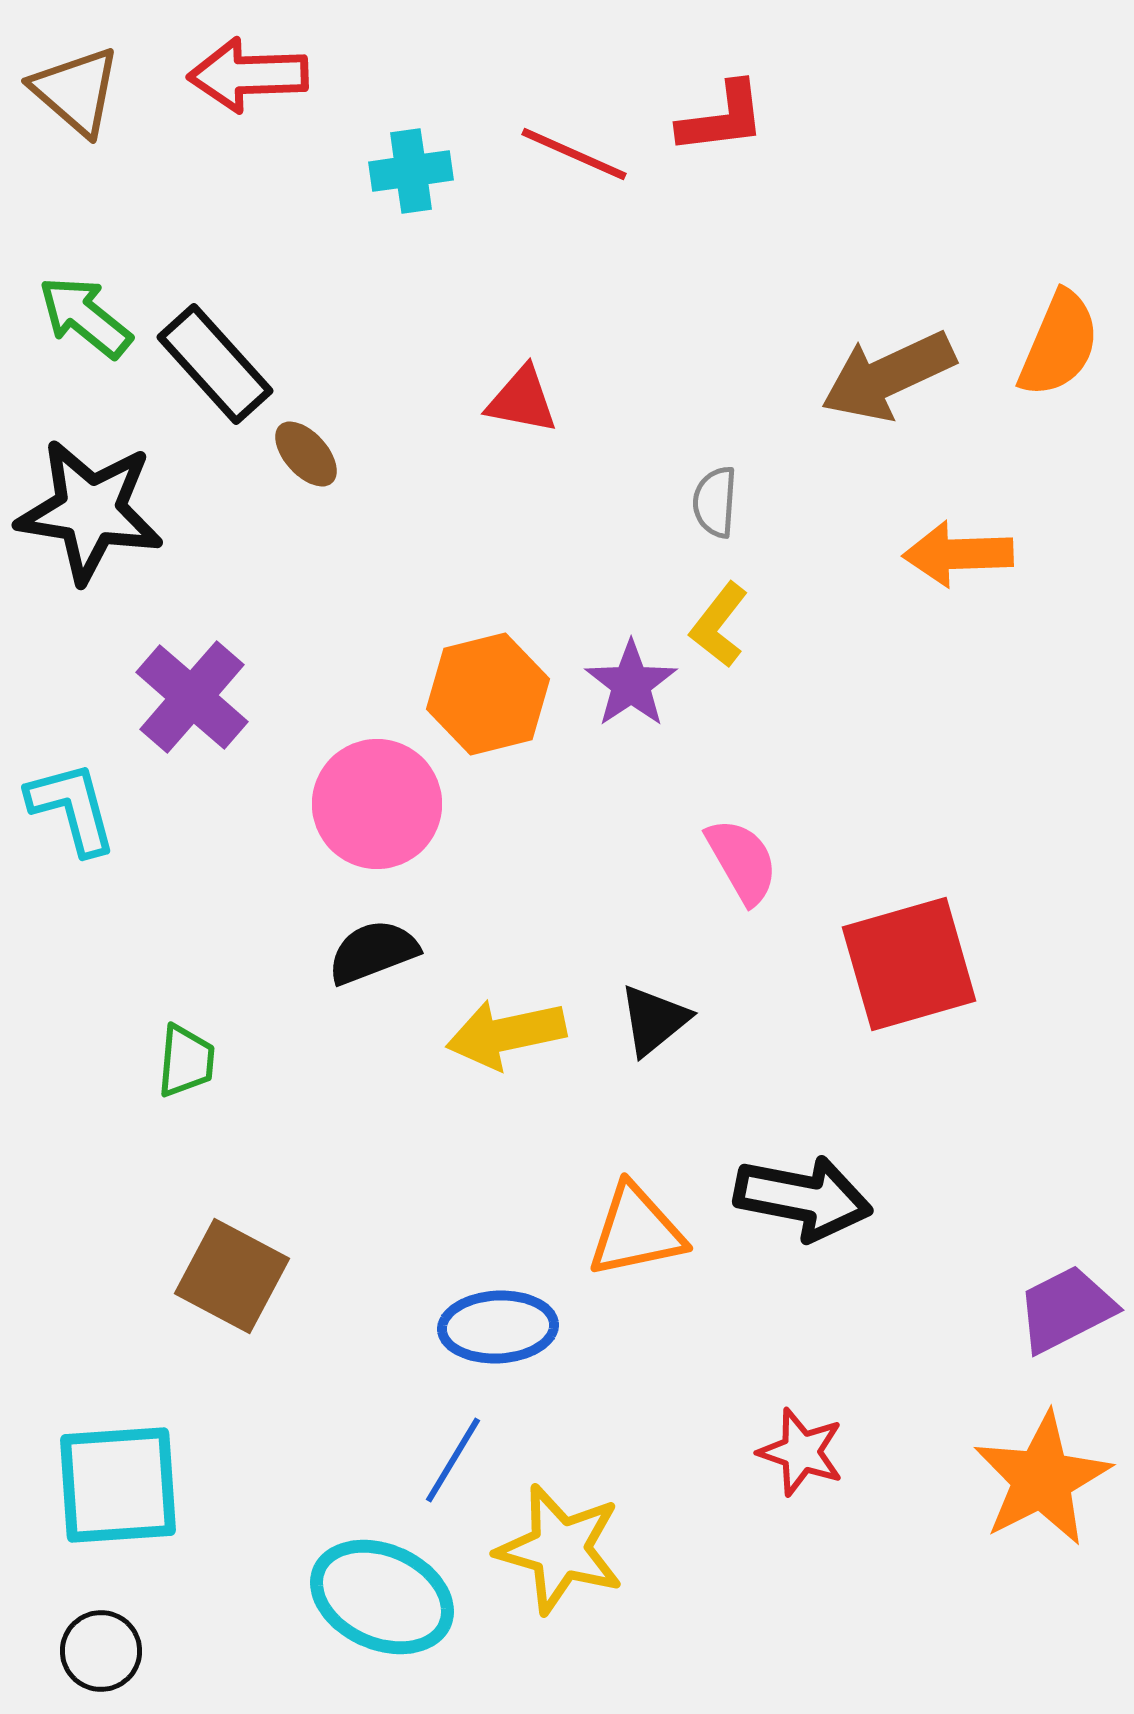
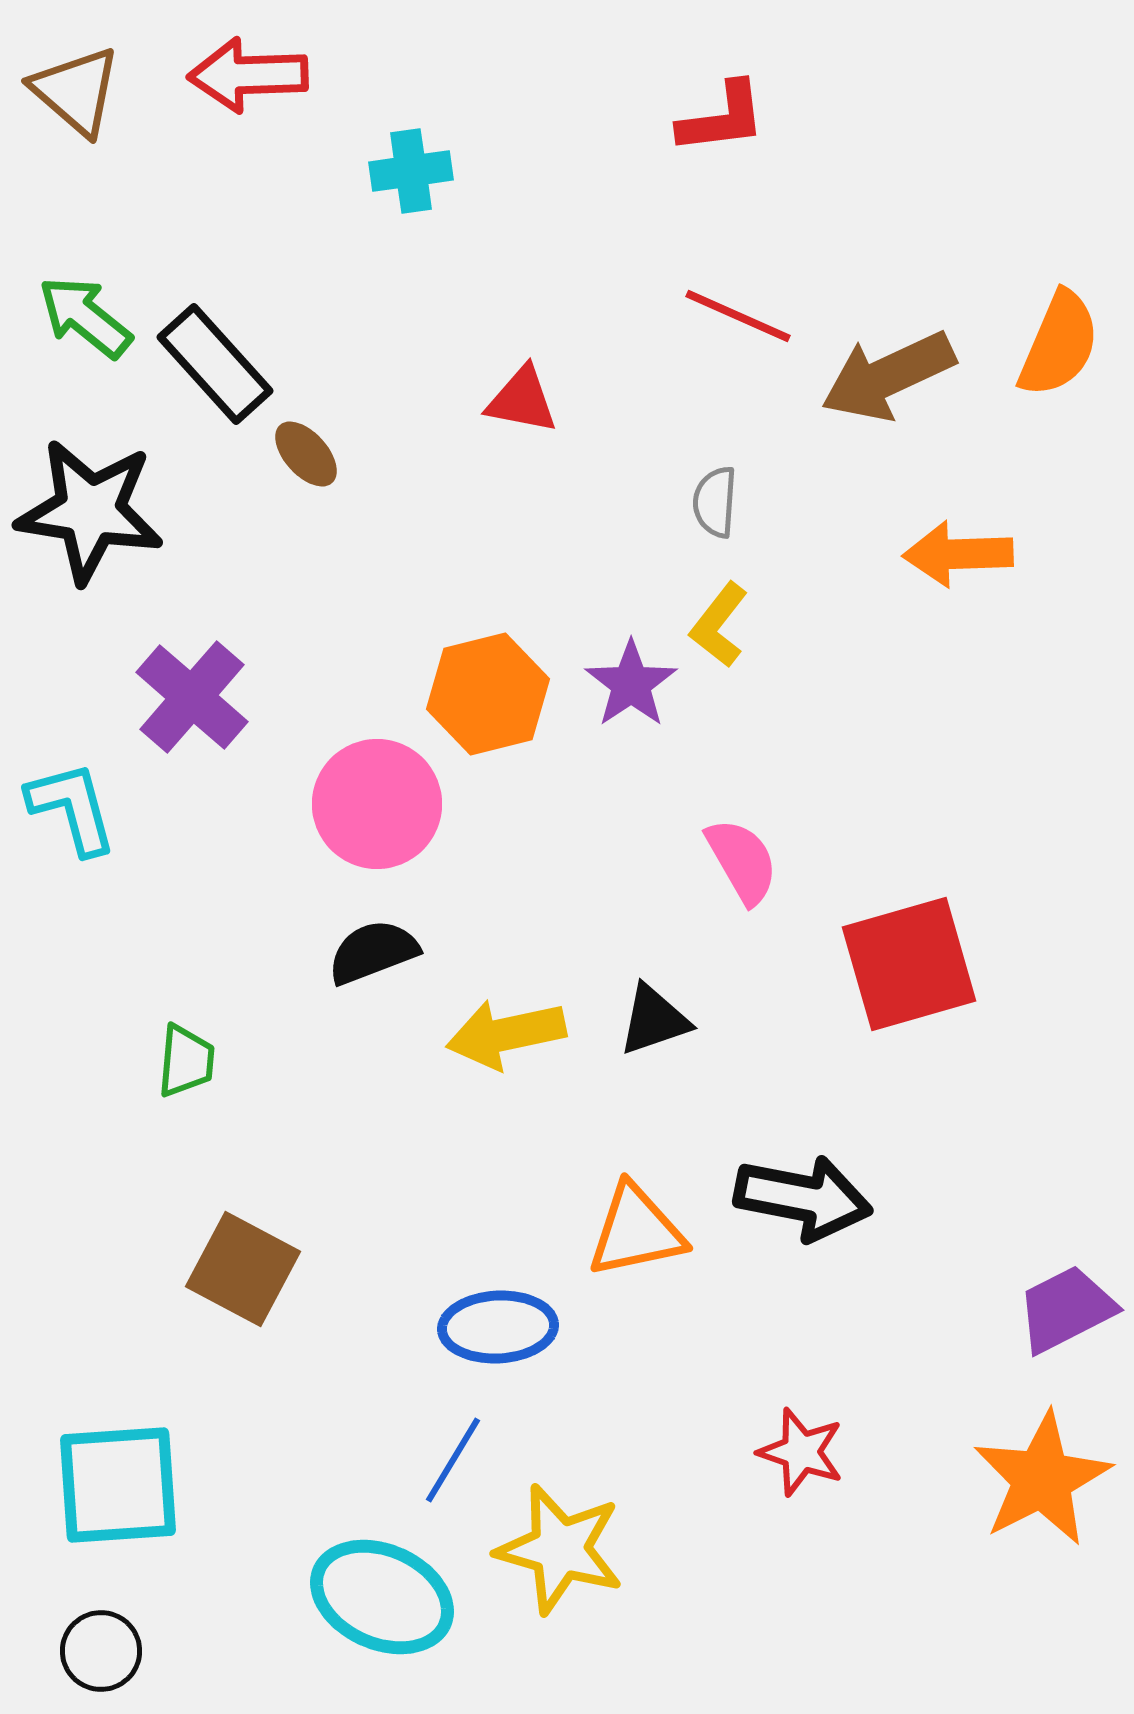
red line: moved 164 px right, 162 px down
black triangle: rotated 20 degrees clockwise
brown square: moved 11 px right, 7 px up
